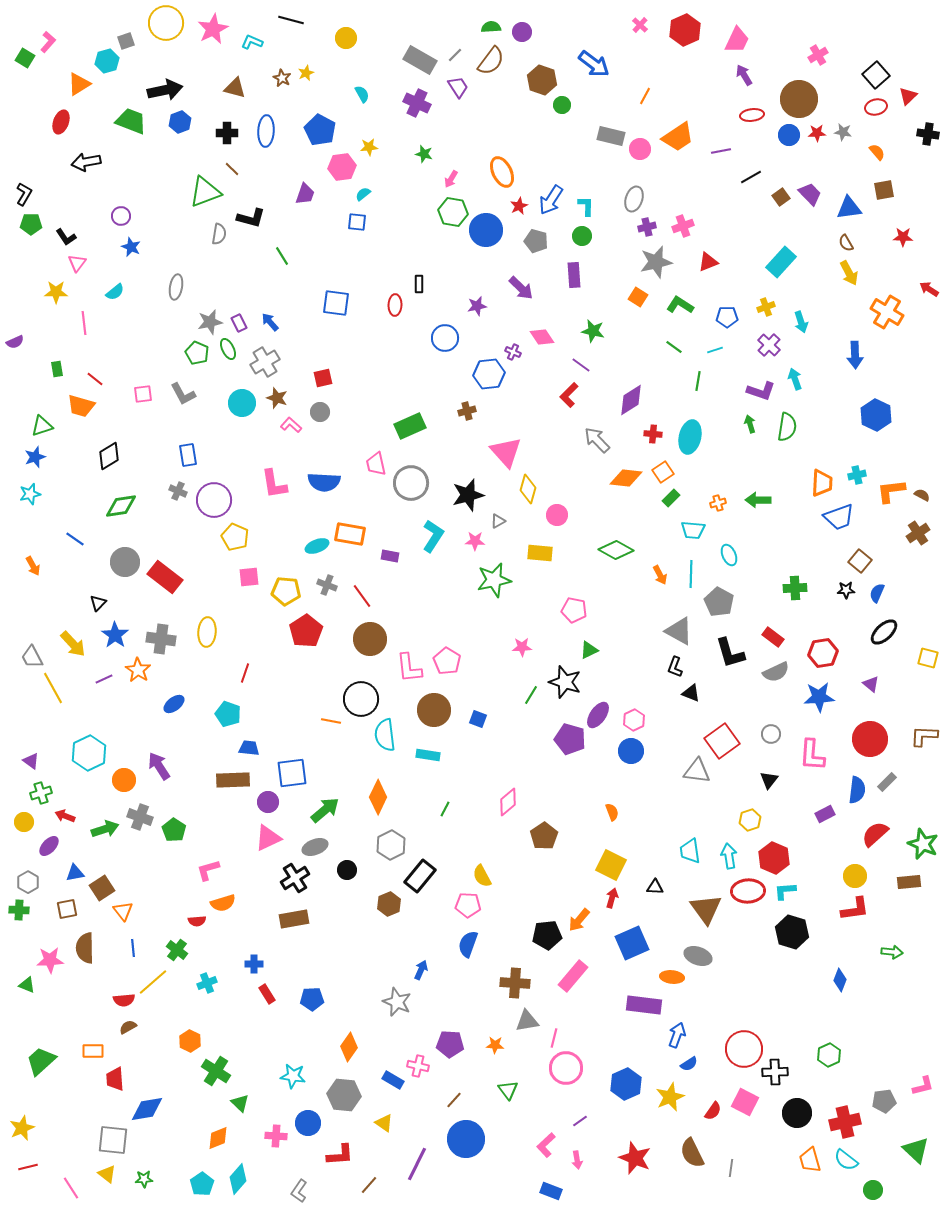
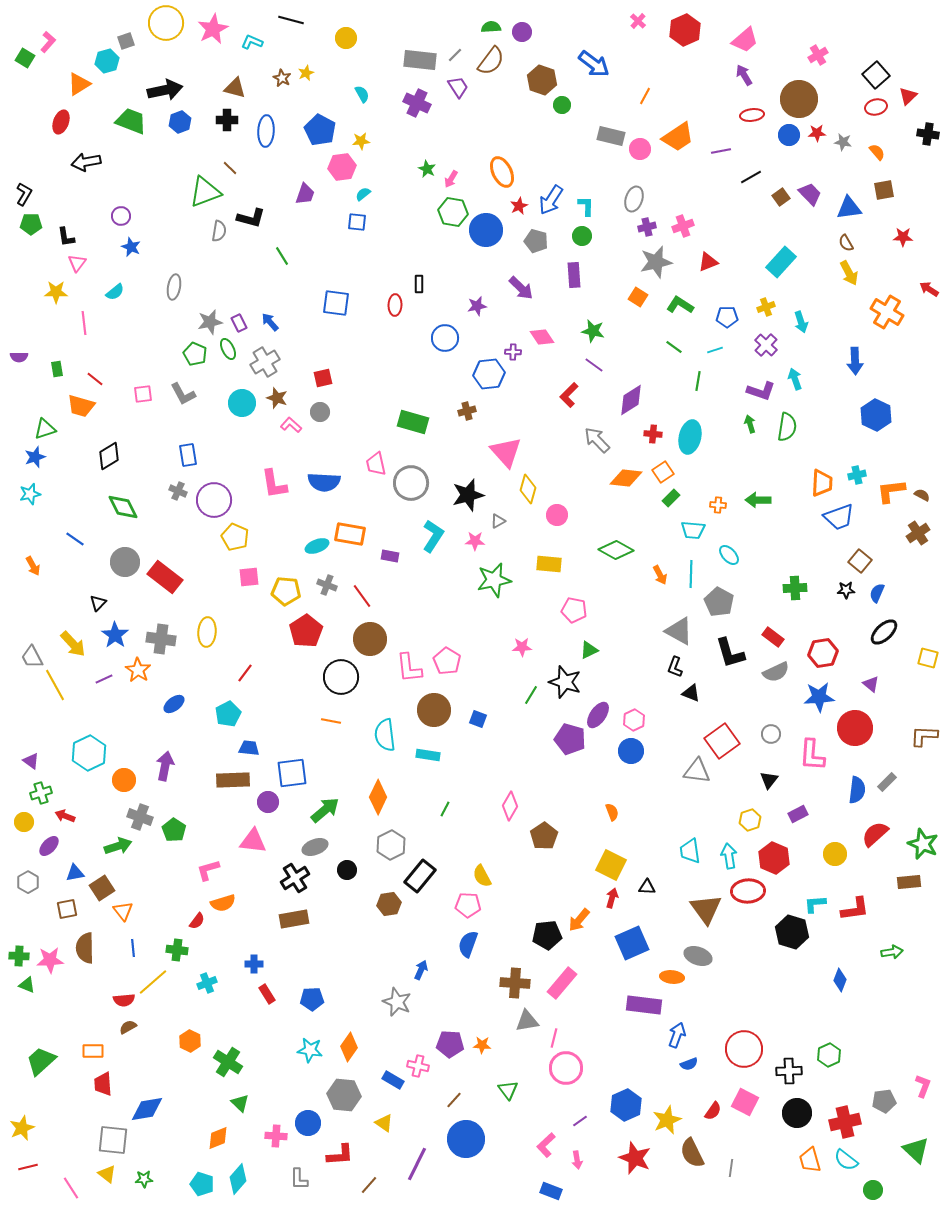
pink cross at (640, 25): moved 2 px left, 4 px up
pink trapezoid at (737, 40): moved 8 px right; rotated 24 degrees clockwise
gray rectangle at (420, 60): rotated 24 degrees counterclockwise
gray star at (843, 132): moved 10 px down
black cross at (227, 133): moved 13 px up
yellow star at (369, 147): moved 8 px left, 6 px up
green star at (424, 154): moved 3 px right, 15 px down; rotated 12 degrees clockwise
brown line at (232, 169): moved 2 px left, 1 px up
gray semicircle at (219, 234): moved 3 px up
black L-shape at (66, 237): rotated 25 degrees clockwise
gray ellipse at (176, 287): moved 2 px left
purple semicircle at (15, 342): moved 4 px right, 15 px down; rotated 24 degrees clockwise
purple cross at (769, 345): moved 3 px left
purple cross at (513, 352): rotated 21 degrees counterclockwise
green pentagon at (197, 353): moved 2 px left, 1 px down
blue arrow at (855, 355): moved 6 px down
purple line at (581, 365): moved 13 px right
green triangle at (42, 426): moved 3 px right, 3 px down
green rectangle at (410, 426): moved 3 px right, 4 px up; rotated 40 degrees clockwise
orange cross at (718, 503): moved 2 px down; rotated 21 degrees clockwise
green diamond at (121, 506): moved 2 px right, 1 px down; rotated 72 degrees clockwise
yellow rectangle at (540, 553): moved 9 px right, 11 px down
cyan ellipse at (729, 555): rotated 20 degrees counterclockwise
red line at (245, 673): rotated 18 degrees clockwise
yellow line at (53, 688): moved 2 px right, 3 px up
black circle at (361, 699): moved 20 px left, 22 px up
cyan pentagon at (228, 714): rotated 25 degrees clockwise
red circle at (870, 739): moved 15 px left, 11 px up
purple arrow at (159, 766): moved 6 px right; rotated 44 degrees clockwise
pink diamond at (508, 802): moved 2 px right, 4 px down; rotated 20 degrees counterclockwise
purple rectangle at (825, 814): moved 27 px left
green arrow at (105, 829): moved 13 px right, 17 px down
pink triangle at (268, 838): moved 15 px left, 3 px down; rotated 32 degrees clockwise
yellow circle at (855, 876): moved 20 px left, 22 px up
black triangle at (655, 887): moved 8 px left
cyan L-shape at (785, 891): moved 30 px right, 13 px down
brown hexagon at (389, 904): rotated 15 degrees clockwise
green cross at (19, 910): moved 46 px down
red semicircle at (197, 921): rotated 48 degrees counterclockwise
green cross at (177, 950): rotated 30 degrees counterclockwise
green arrow at (892, 952): rotated 15 degrees counterclockwise
pink rectangle at (573, 976): moved 11 px left, 7 px down
orange star at (495, 1045): moved 13 px left
blue semicircle at (689, 1064): rotated 12 degrees clockwise
green cross at (216, 1071): moved 12 px right, 9 px up
black cross at (775, 1072): moved 14 px right, 1 px up
cyan star at (293, 1076): moved 17 px right, 26 px up
red trapezoid at (115, 1079): moved 12 px left, 5 px down
blue hexagon at (626, 1084): moved 21 px down
pink L-shape at (923, 1086): rotated 55 degrees counterclockwise
yellow star at (670, 1097): moved 3 px left, 23 px down
cyan pentagon at (202, 1184): rotated 20 degrees counterclockwise
gray L-shape at (299, 1191): moved 12 px up; rotated 35 degrees counterclockwise
